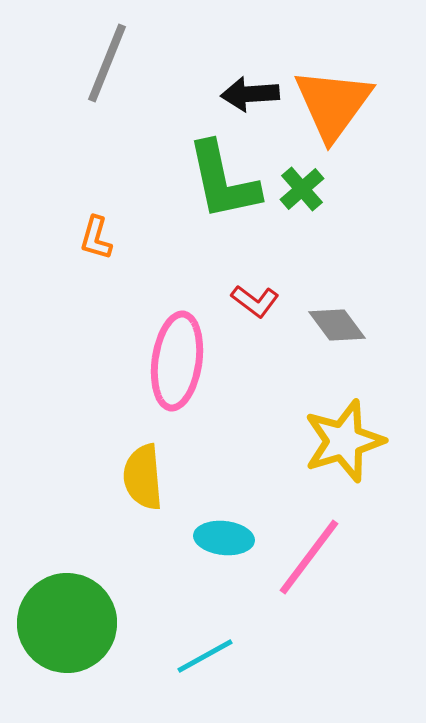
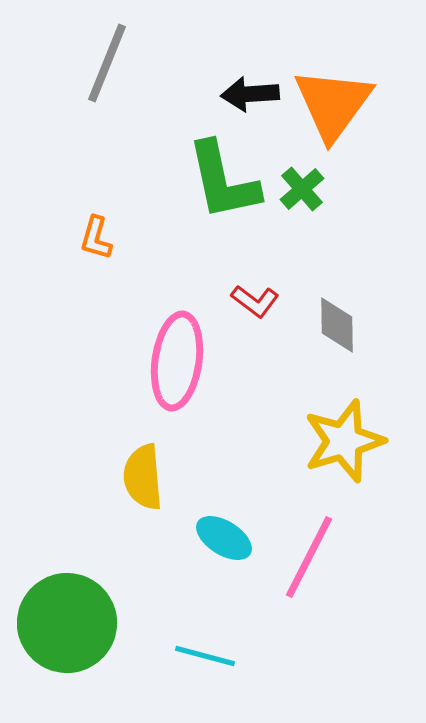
gray diamond: rotated 36 degrees clockwise
cyan ellipse: rotated 26 degrees clockwise
pink line: rotated 10 degrees counterclockwise
cyan line: rotated 44 degrees clockwise
